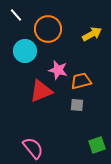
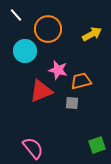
gray square: moved 5 px left, 2 px up
